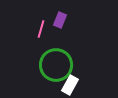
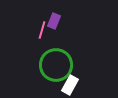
purple rectangle: moved 6 px left, 1 px down
pink line: moved 1 px right, 1 px down
